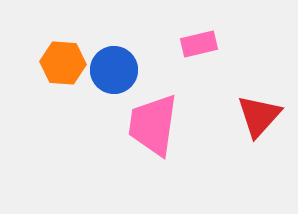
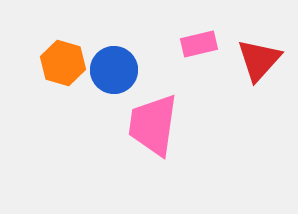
orange hexagon: rotated 12 degrees clockwise
red triangle: moved 56 px up
